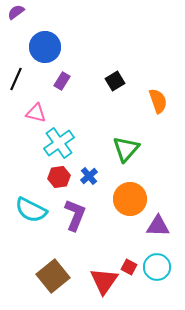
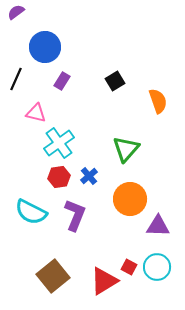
cyan semicircle: moved 2 px down
red triangle: rotated 24 degrees clockwise
